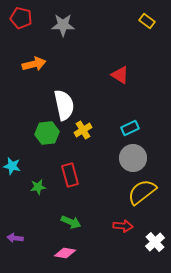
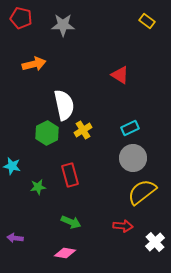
green hexagon: rotated 20 degrees counterclockwise
